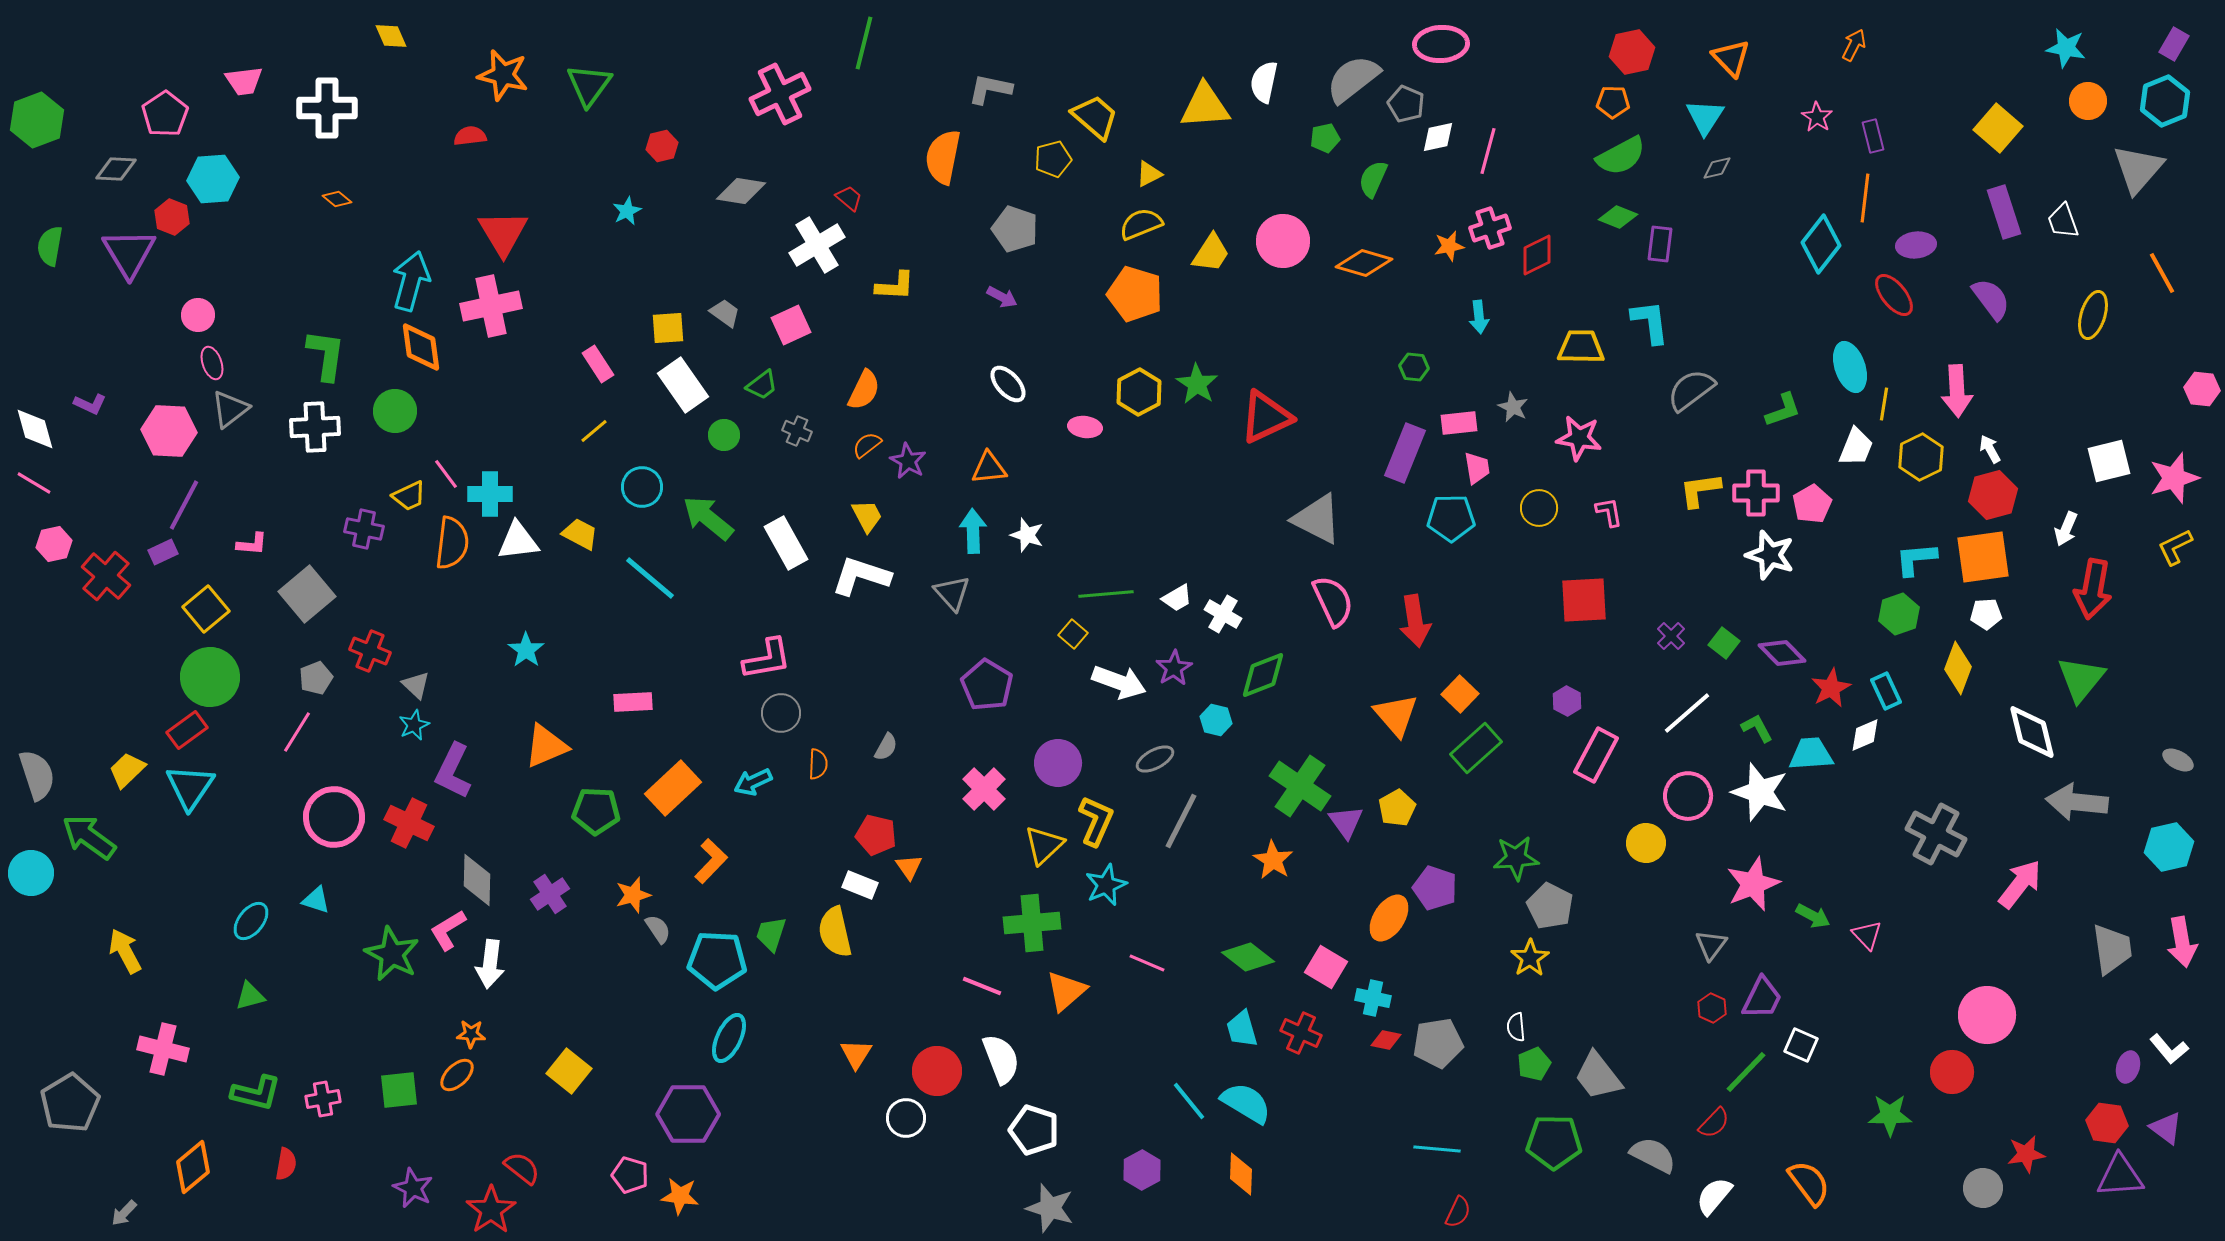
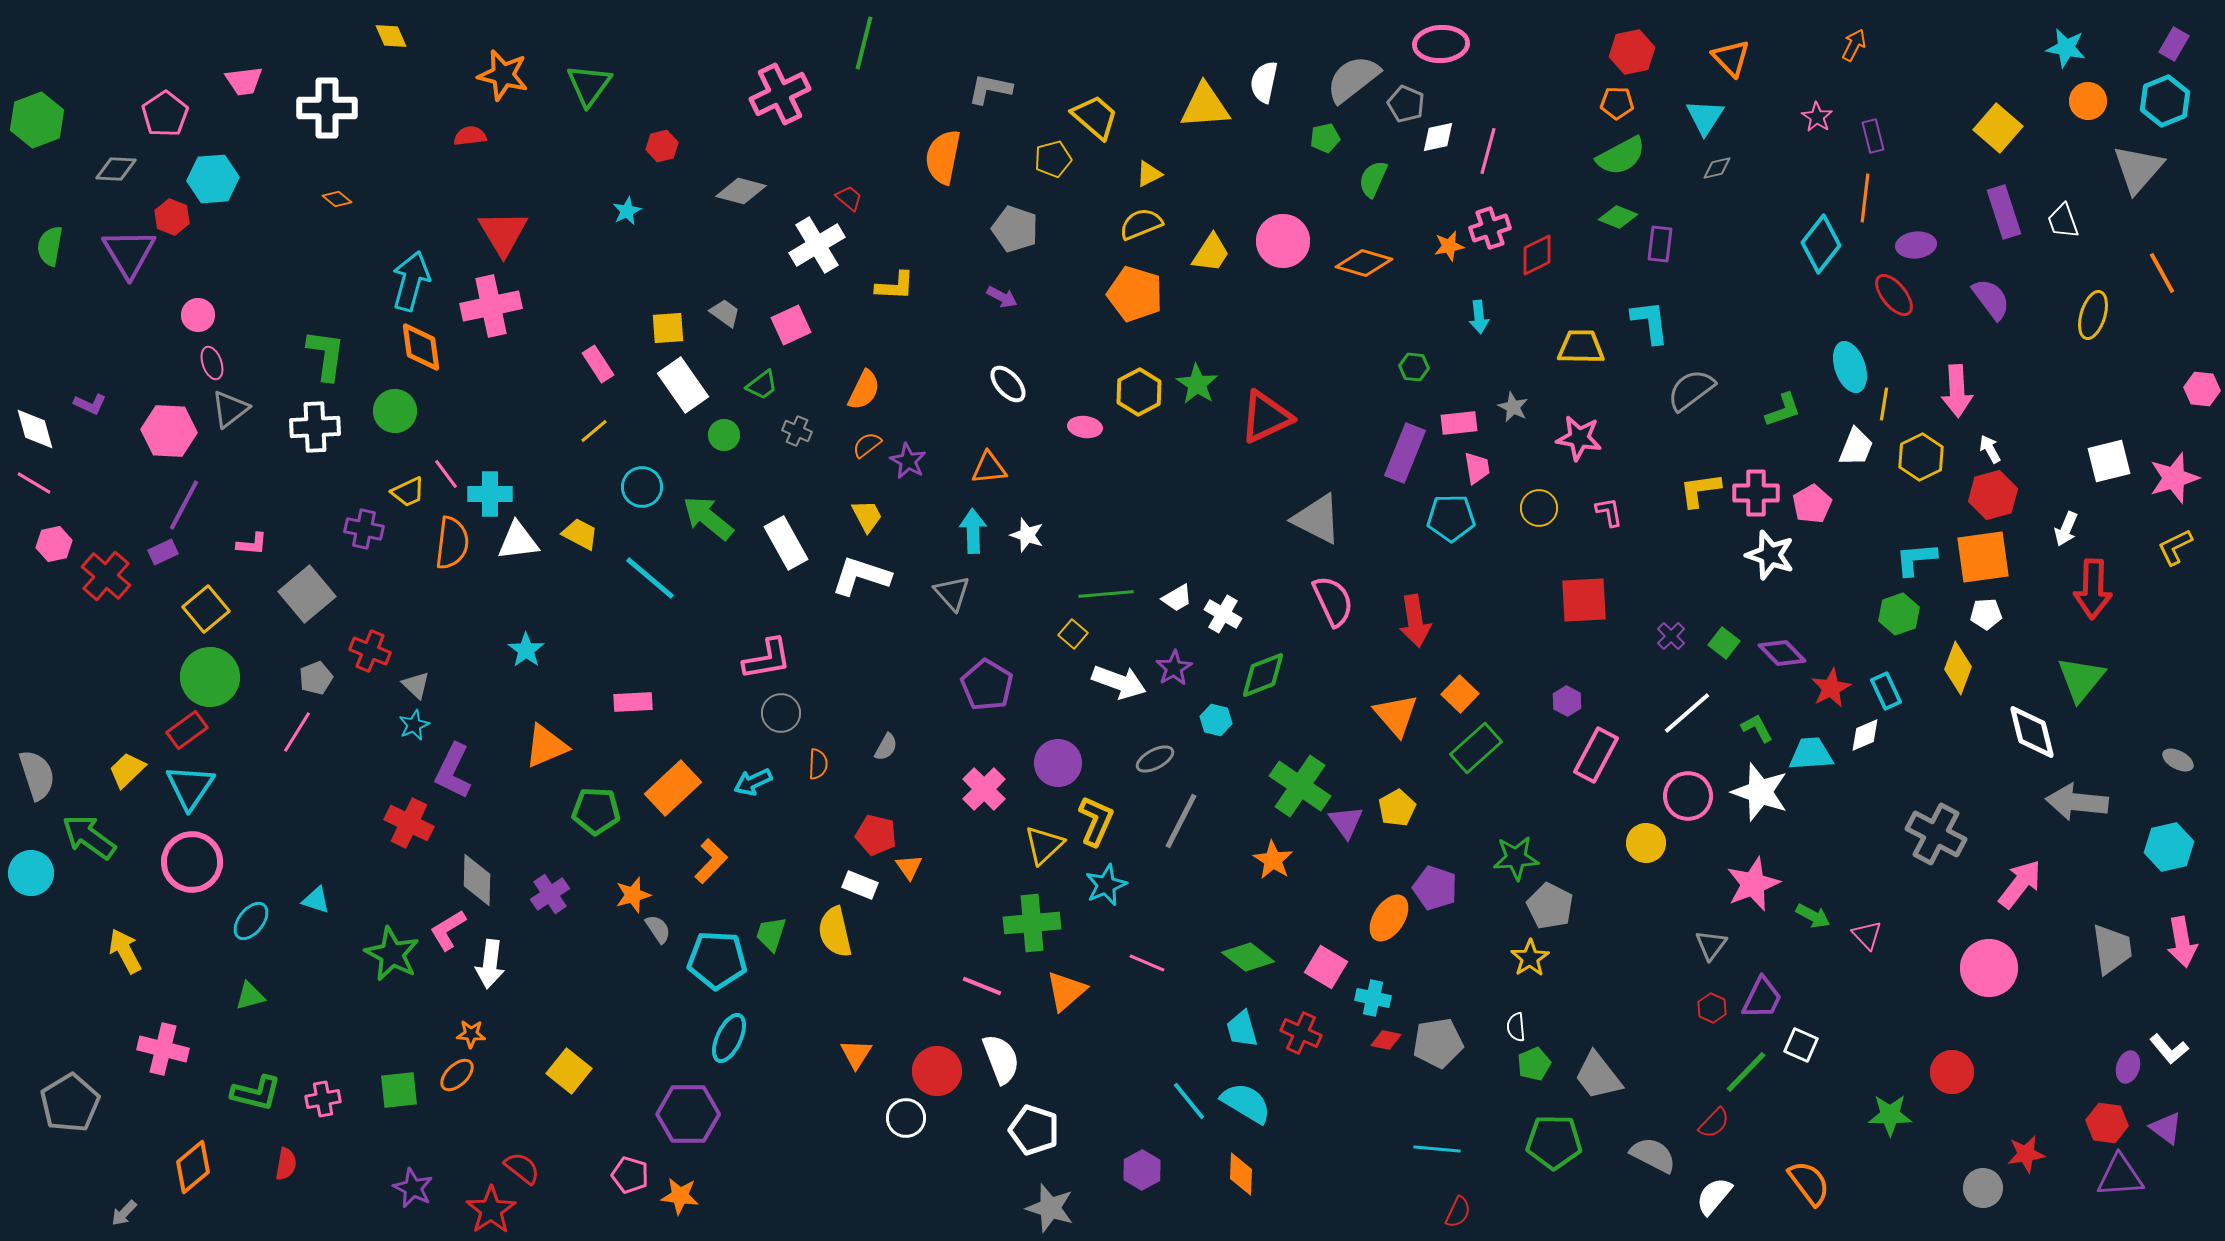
orange pentagon at (1613, 102): moved 4 px right, 1 px down
gray diamond at (741, 191): rotated 6 degrees clockwise
yellow trapezoid at (409, 496): moved 1 px left, 4 px up
red arrow at (2093, 589): rotated 8 degrees counterclockwise
pink circle at (334, 817): moved 142 px left, 45 px down
pink circle at (1987, 1015): moved 2 px right, 47 px up
